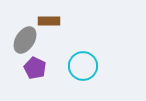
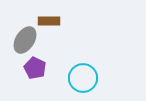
cyan circle: moved 12 px down
